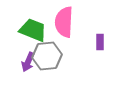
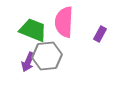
purple rectangle: moved 8 px up; rotated 28 degrees clockwise
